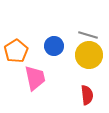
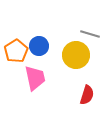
gray line: moved 2 px right, 1 px up
blue circle: moved 15 px left
yellow circle: moved 13 px left
red semicircle: rotated 24 degrees clockwise
